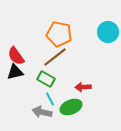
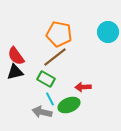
green ellipse: moved 2 px left, 2 px up
